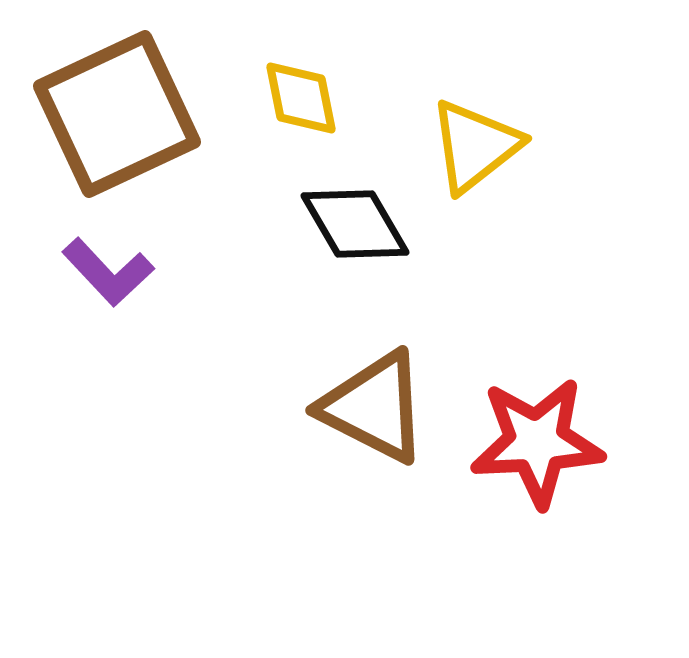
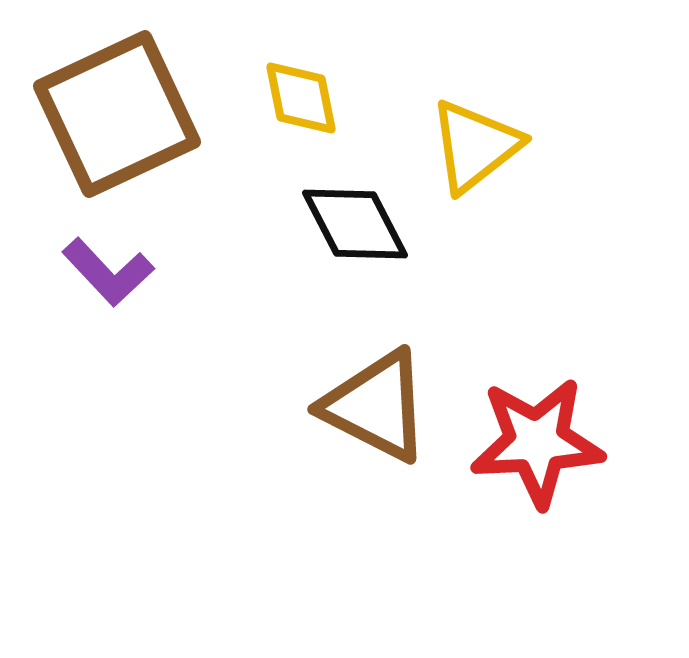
black diamond: rotated 3 degrees clockwise
brown triangle: moved 2 px right, 1 px up
